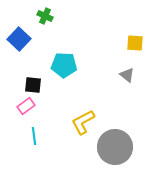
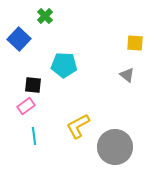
green cross: rotated 21 degrees clockwise
yellow L-shape: moved 5 px left, 4 px down
